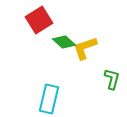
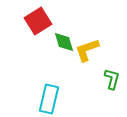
red square: moved 1 px left, 1 px down
green diamond: rotated 30 degrees clockwise
yellow L-shape: moved 2 px right, 2 px down
